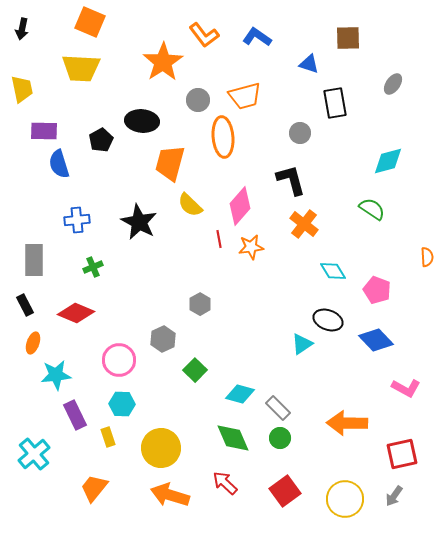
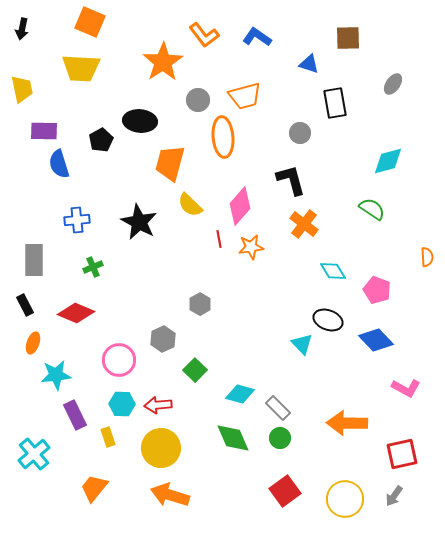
black ellipse at (142, 121): moved 2 px left
cyan triangle at (302, 344): rotated 40 degrees counterclockwise
red arrow at (225, 483): moved 67 px left, 78 px up; rotated 48 degrees counterclockwise
